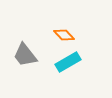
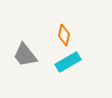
orange diamond: rotated 55 degrees clockwise
